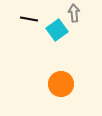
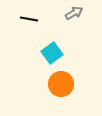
gray arrow: rotated 66 degrees clockwise
cyan square: moved 5 px left, 23 px down
